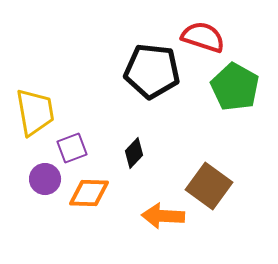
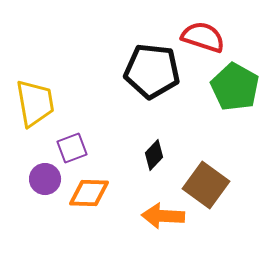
yellow trapezoid: moved 9 px up
black diamond: moved 20 px right, 2 px down
brown square: moved 3 px left, 1 px up
